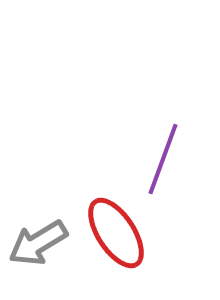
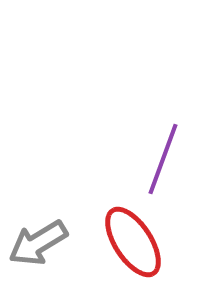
red ellipse: moved 17 px right, 9 px down
